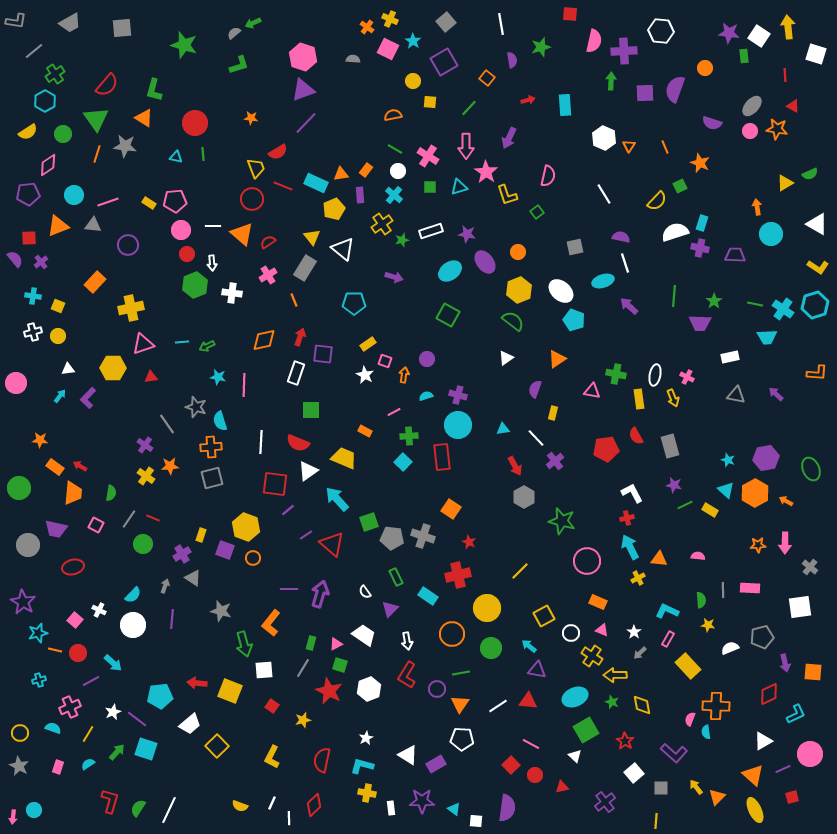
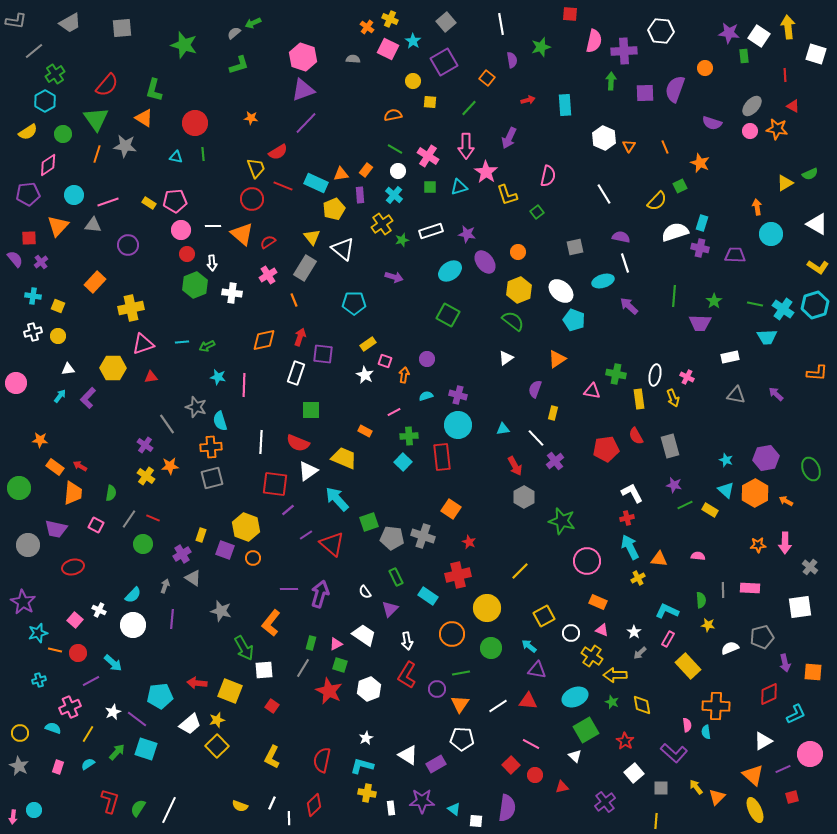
orange triangle at (58, 226): rotated 25 degrees counterclockwise
cyan star at (728, 460): moved 2 px left
green arrow at (244, 644): moved 4 px down; rotated 15 degrees counterclockwise
pink semicircle at (690, 719): moved 3 px left, 6 px down; rotated 152 degrees clockwise
yellow star at (303, 720): moved 86 px left
